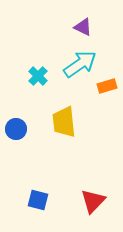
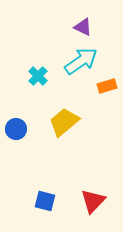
cyan arrow: moved 1 px right, 3 px up
yellow trapezoid: rotated 56 degrees clockwise
blue square: moved 7 px right, 1 px down
